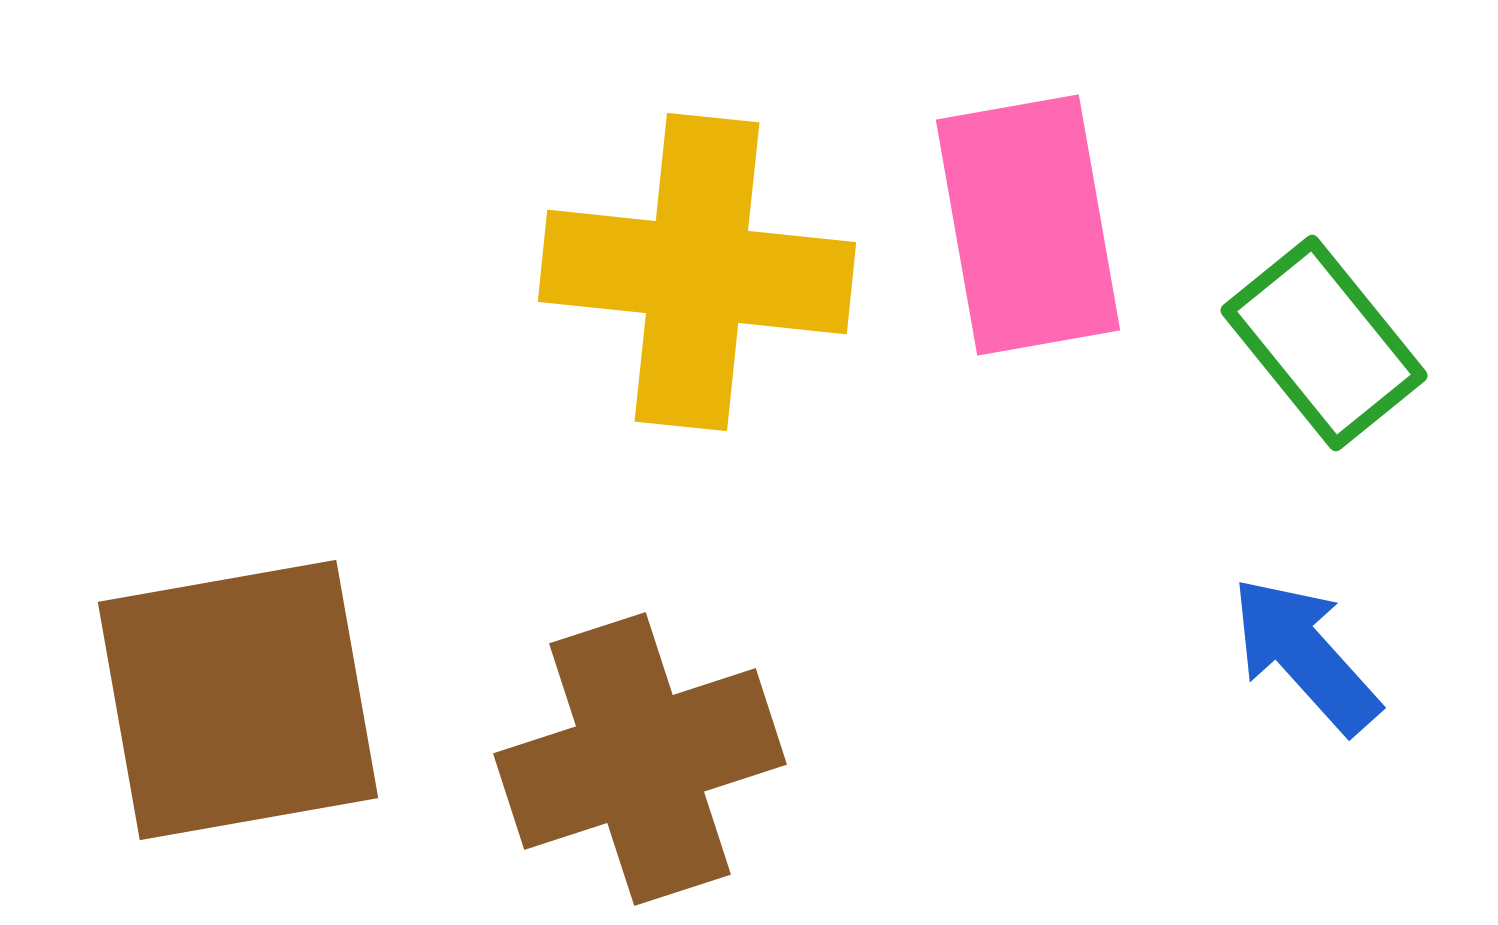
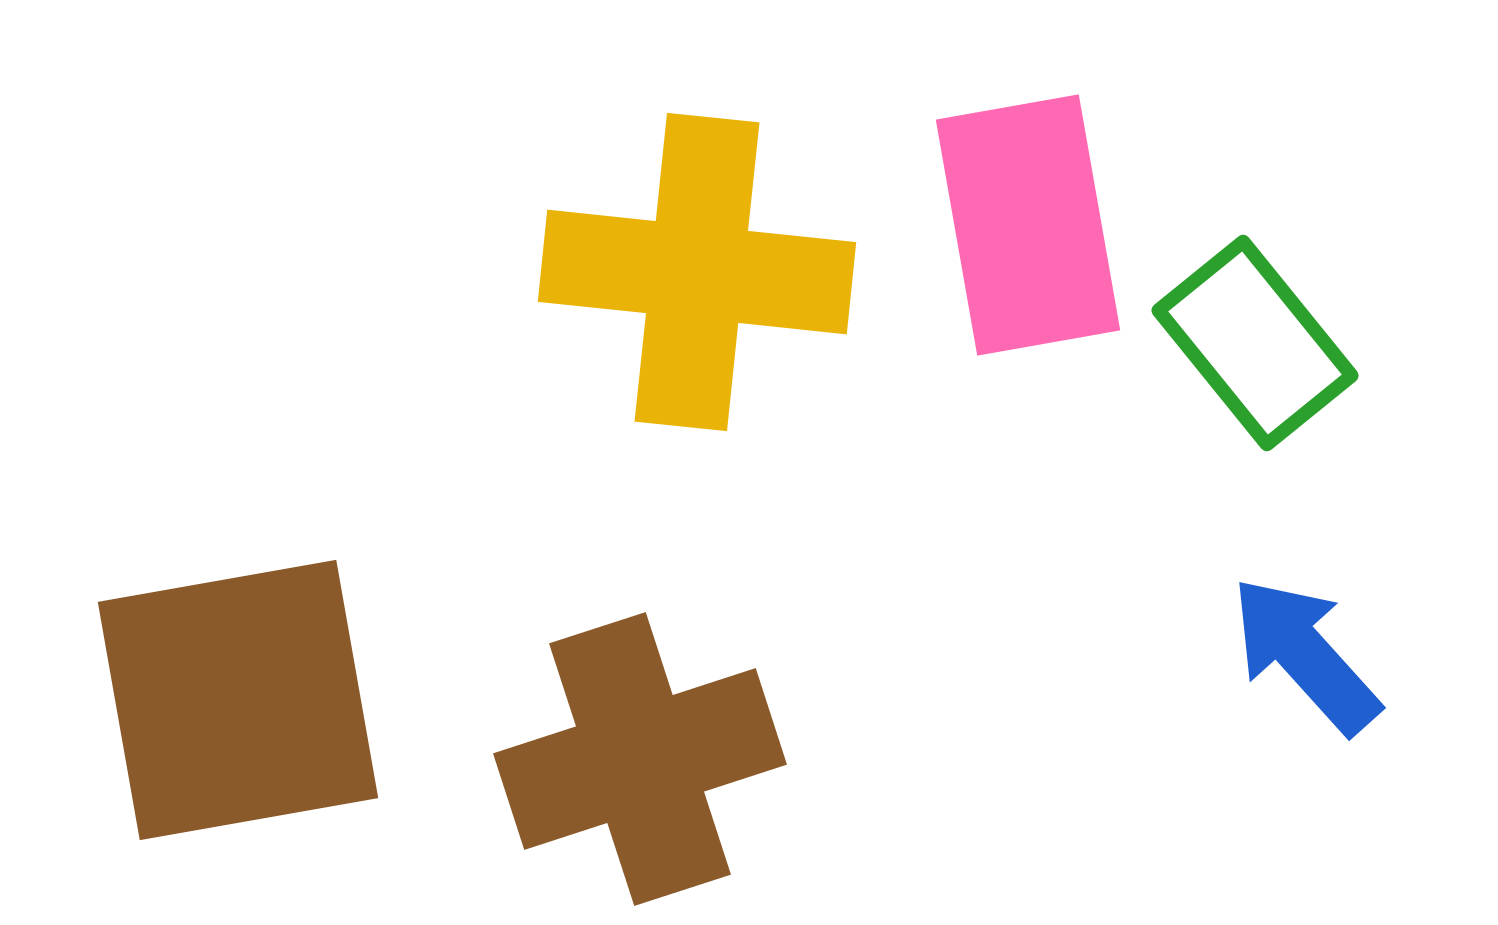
green rectangle: moved 69 px left
